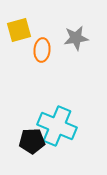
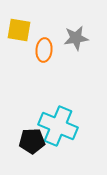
yellow square: rotated 25 degrees clockwise
orange ellipse: moved 2 px right
cyan cross: moved 1 px right
